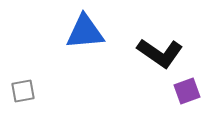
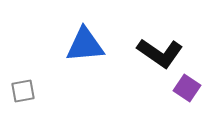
blue triangle: moved 13 px down
purple square: moved 3 px up; rotated 36 degrees counterclockwise
